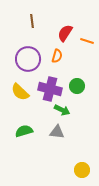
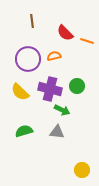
red semicircle: rotated 78 degrees counterclockwise
orange semicircle: moved 3 px left; rotated 120 degrees counterclockwise
